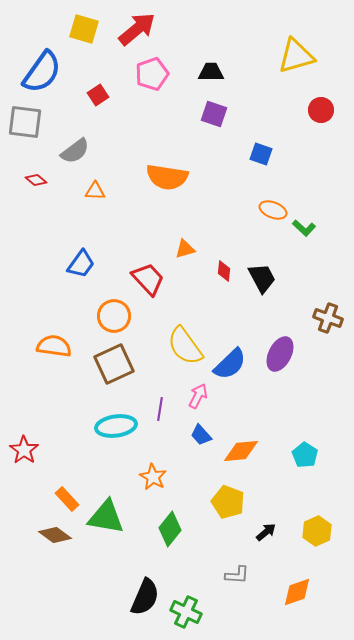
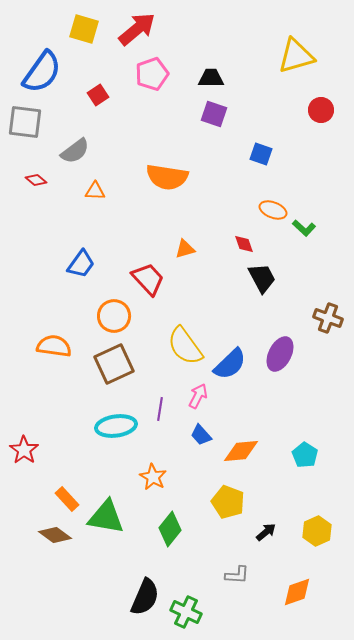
black trapezoid at (211, 72): moved 6 px down
red diamond at (224, 271): moved 20 px right, 27 px up; rotated 25 degrees counterclockwise
